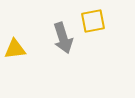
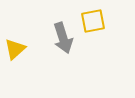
yellow triangle: rotated 35 degrees counterclockwise
